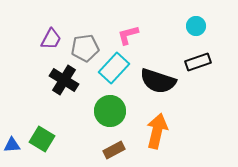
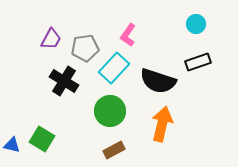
cyan circle: moved 2 px up
pink L-shape: rotated 40 degrees counterclockwise
black cross: moved 1 px down
orange arrow: moved 5 px right, 7 px up
blue triangle: rotated 18 degrees clockwise
